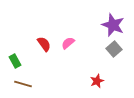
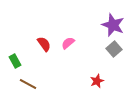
brown line: moved 5 px right; rotated 12 degrees clockwise
